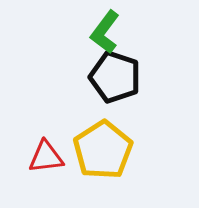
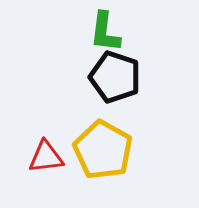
green L-shape: rotated 30 degrees counterclockwise
yellow pentagon: rotated 10 degrees counterclockwise
